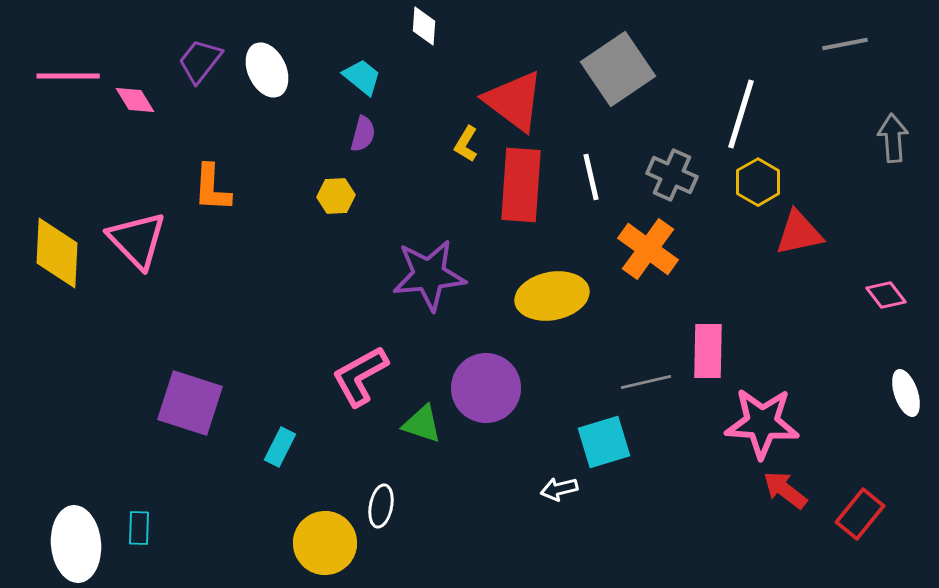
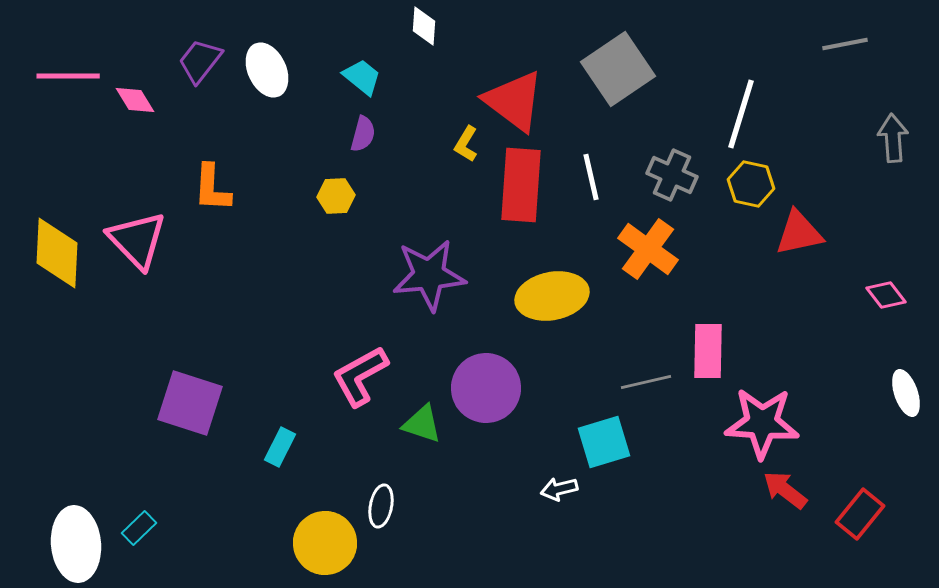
yellow hexagon at (758, 182): moved 7 px left, 2 px down; rotated 18 degrees counterclockwise
cyan rectangle at (139, 528): rotated 44 degrees clockwise
